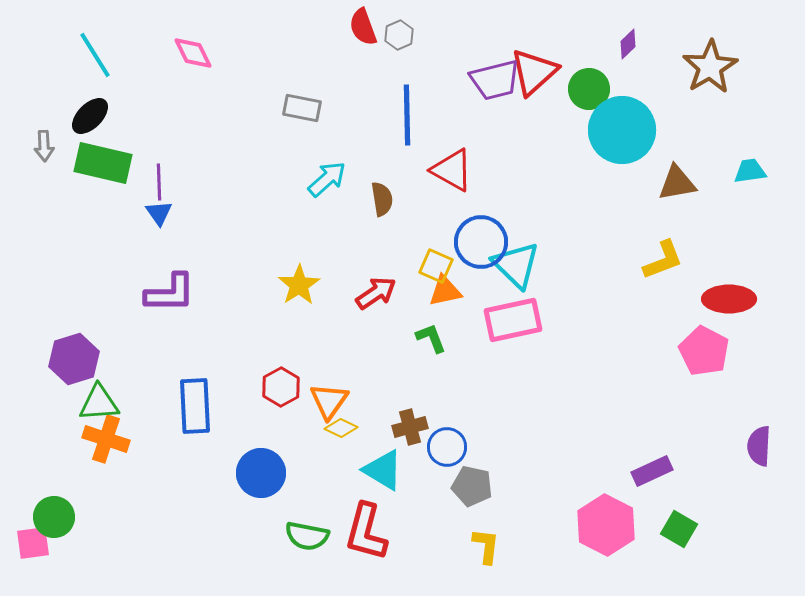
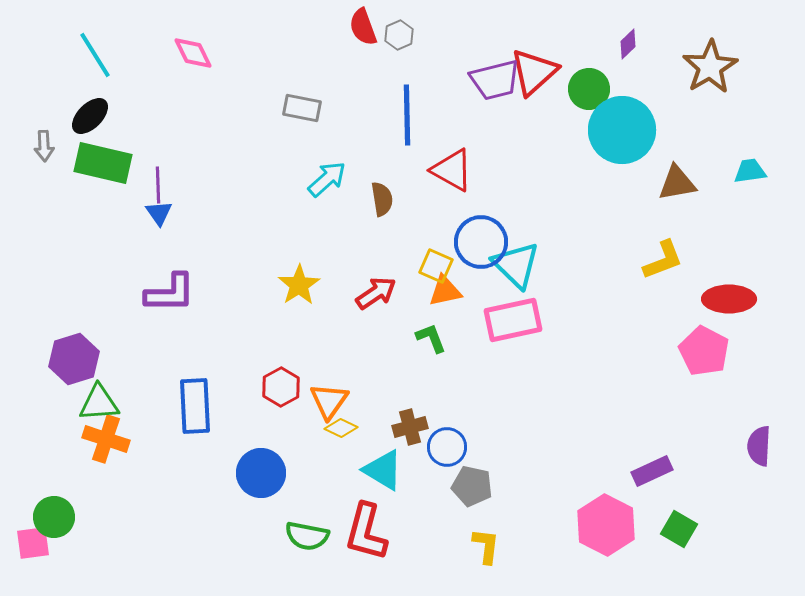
purple line at (159, 182): moved 1 px left, 3 px down
